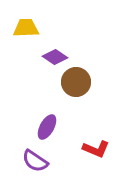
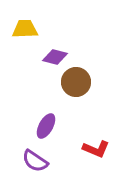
yellow trapezoid: moved 1 px left, 1 px down
purple diamond: rotated 20 degrees counterclockwise
purple ellipse: moved 1 px left, 1 px up
